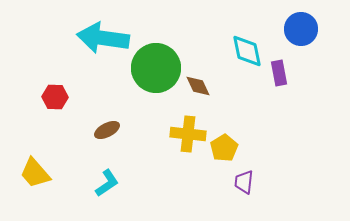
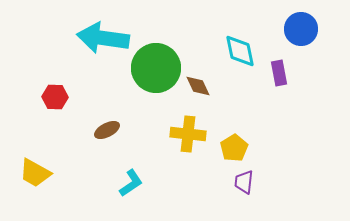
cyan diamond: moved 7 px left
yellow pentagon: moved 10 px right
yellow trapezoid: rotated 20 degrees counterclockwise
cyan L-shape: moved 24 px right
